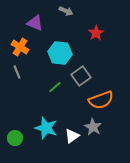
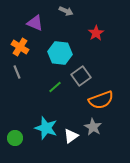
white triangle: moved 1 px left
